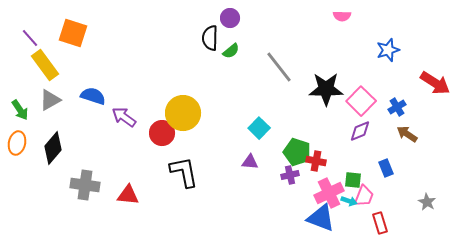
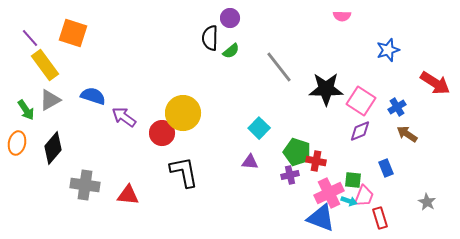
pink square: rotated 12 degrees counterclockwise
green arrow: moved 6 px right
red rectangle: moved 5 px up
